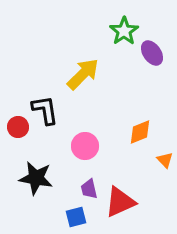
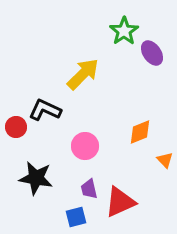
black L-shape: rotated 56 degrees counterclockwise
red circle: moved 2 px left
